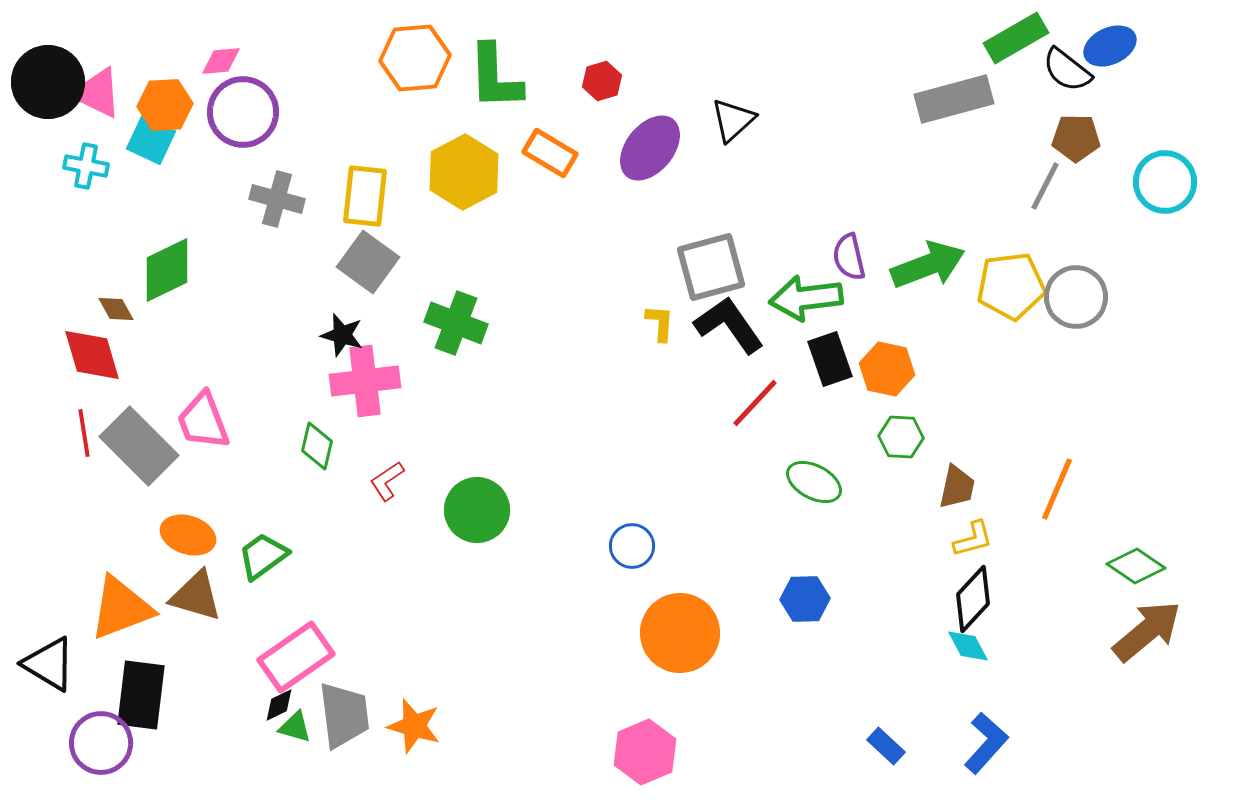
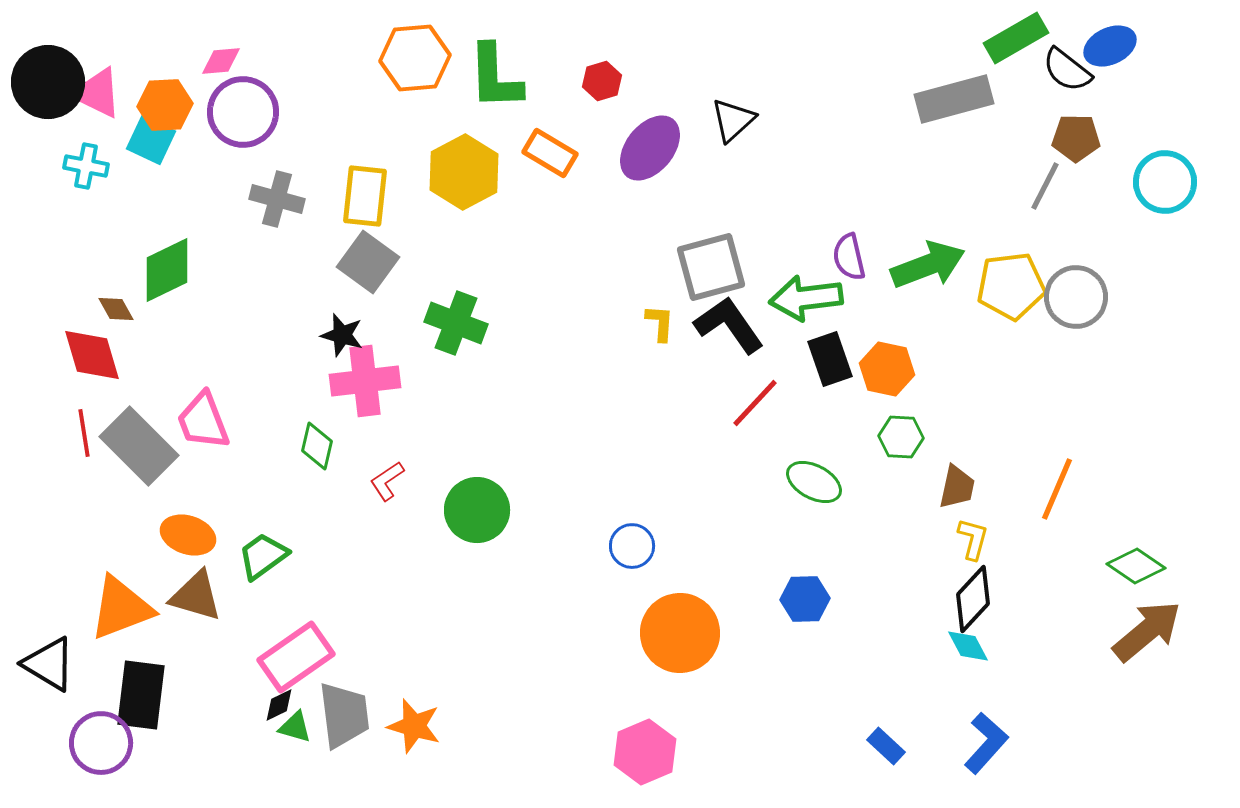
yellow L-shape at (973, 539): rotated 60 degrees counterclockwise
